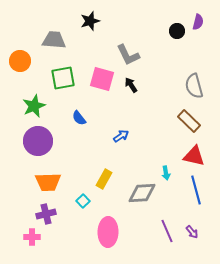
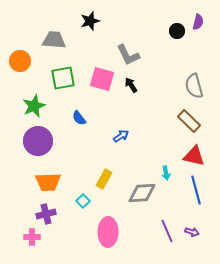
purple arrow: rotated 32 degrees counterclockwise
